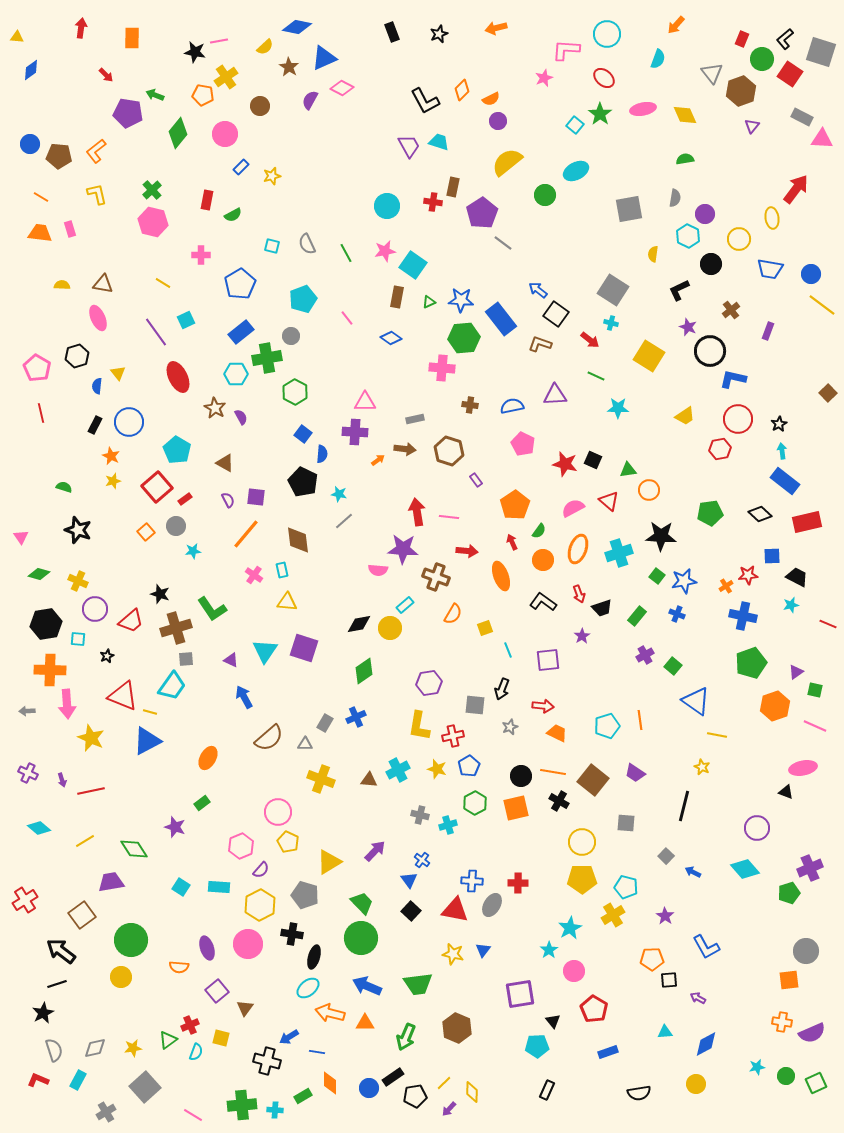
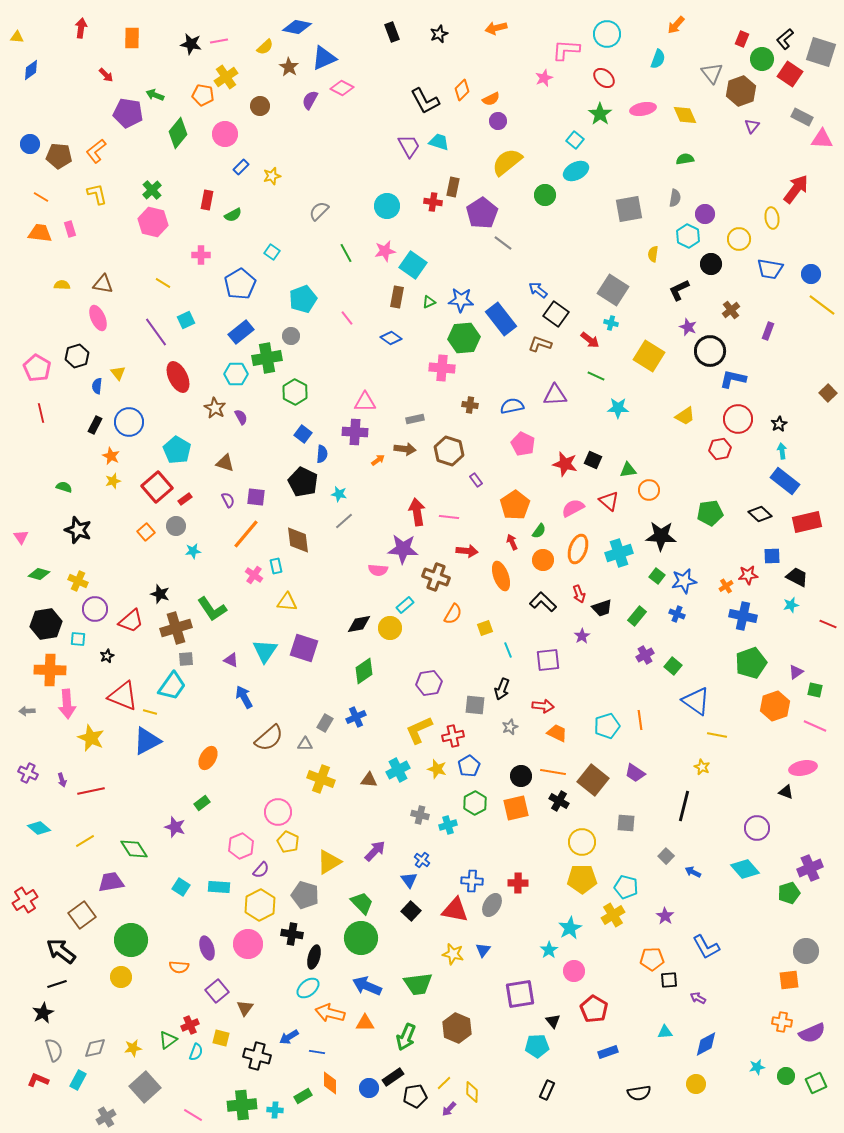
black star at (195, 52): moved 4 px left, 8 px up
cyan square at (575, 125): moved 15 px down
gray semicircle at (307, 244): moved 12 px right, 33 px up; rotated 70 degrees clockwise
cyan square at (272, 246): moved 6 px down; rotated 21 degrees clockwise
brown triangle at (225, 463): rotated 12 degrees counterclockwise
cyan rectangle at (282, 570): moved 6 px left, 4 px up
black L-shape at (543, 602): rotated 8 degrees clockwise
yellow L-shape at (419, 726): moved 4 px down; rotated 56 degrees clockwise
black cross at (267, 1061): moved 10 px left, 5 px up
gray cross at (106, 1112): moved 5 px down
